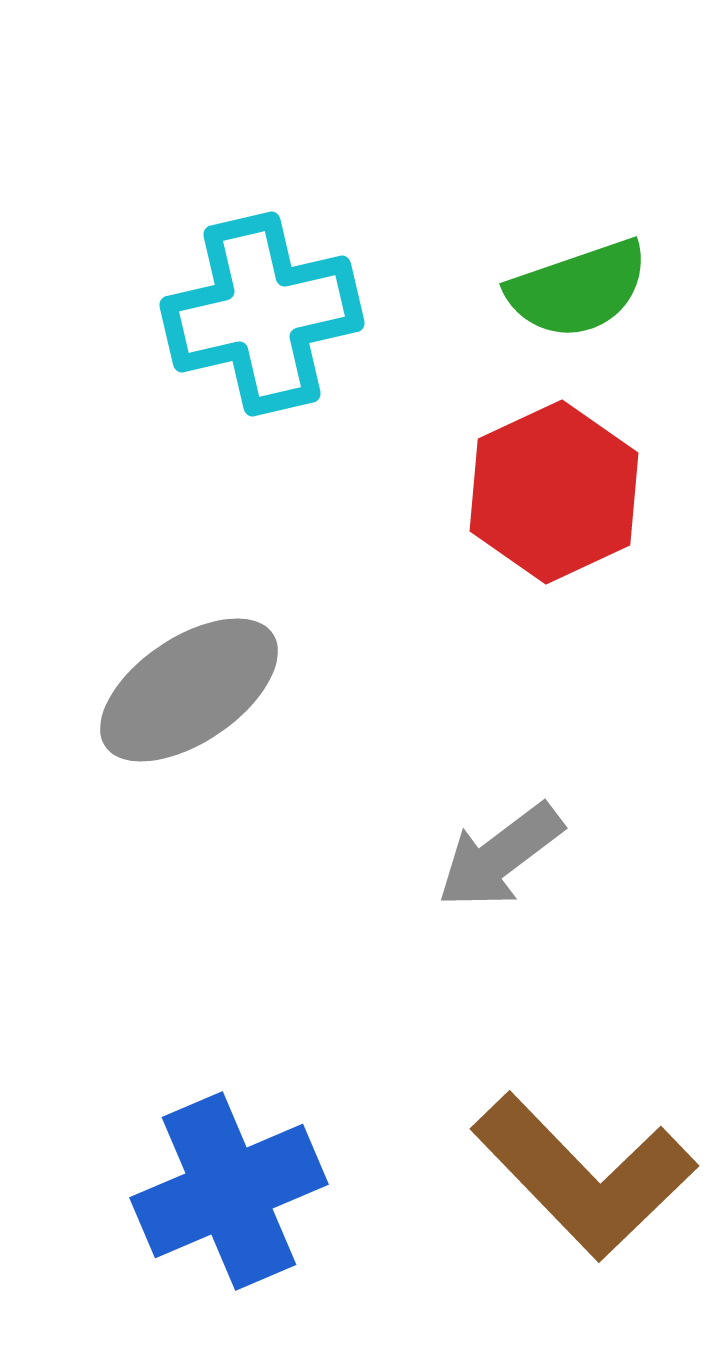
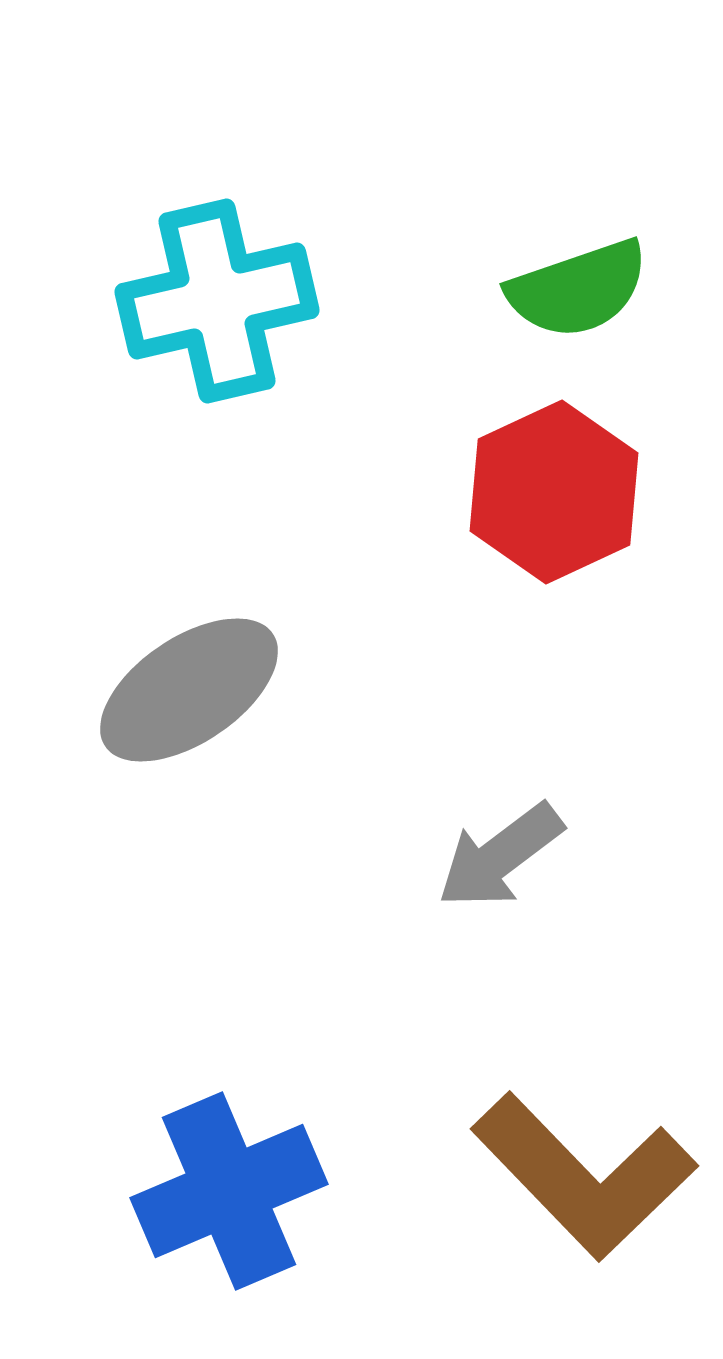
cyan cross: moved 45 px left, 13 px up
